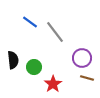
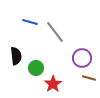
blue line: rotated 21 degrees counterclockwise
black semicircle: moved 3 px right, 4 px up
green circle: moved 2 px right, 1 px down
brown line: moved 2 px right
